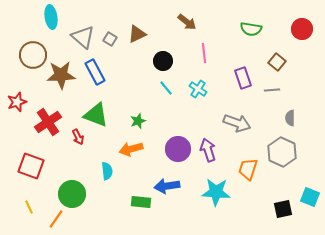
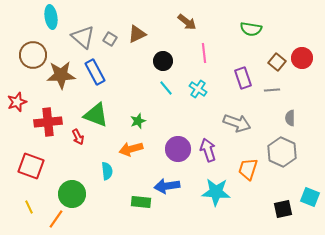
red circle: moved 29 px down
red cross: rotated 28 degrees clockwise
